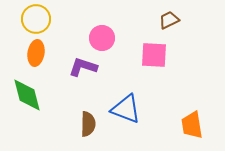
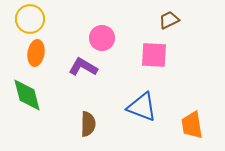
yellow circle: moved 6 px left
purple L-shape: rotated 12 degrees clockwise
blue triangle: moved 16 px right, 2 px up
